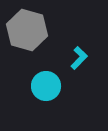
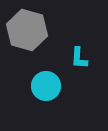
cyan L-shape: rotated 140 degrees clockwise
